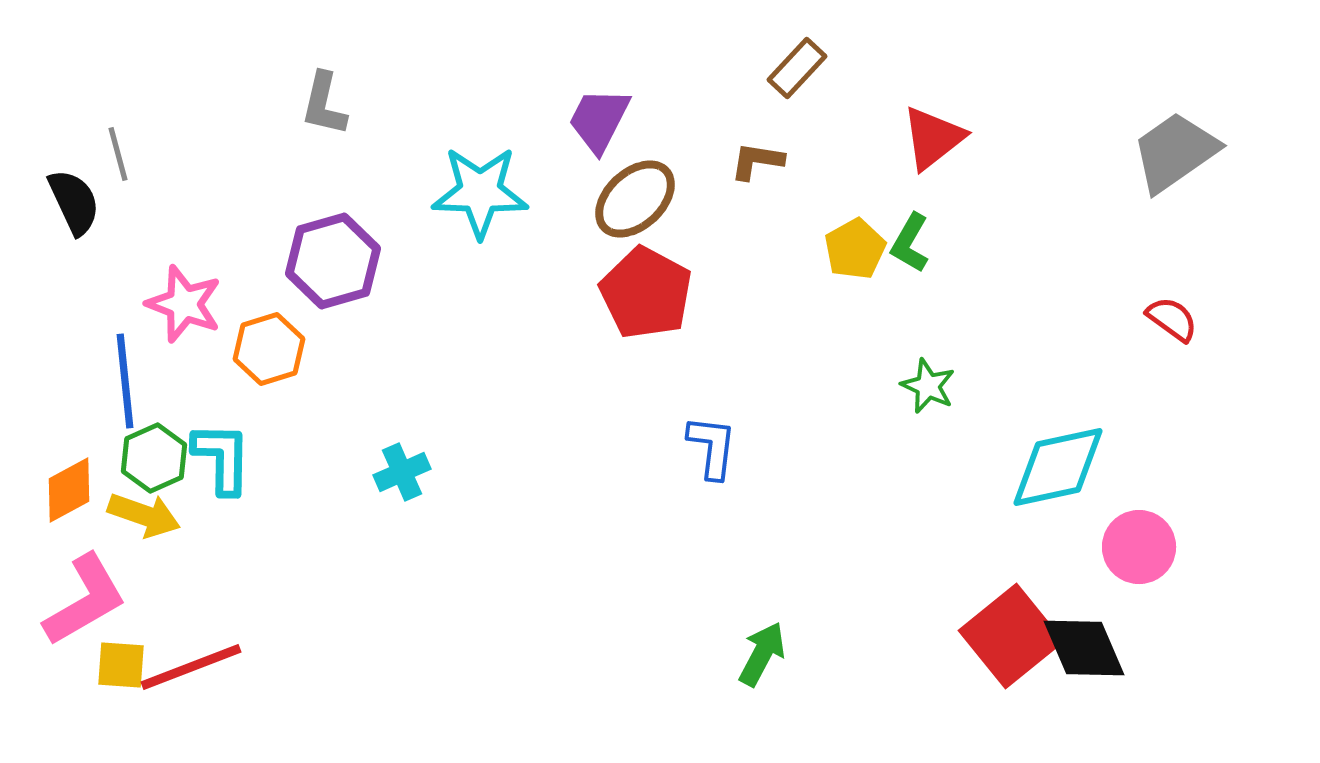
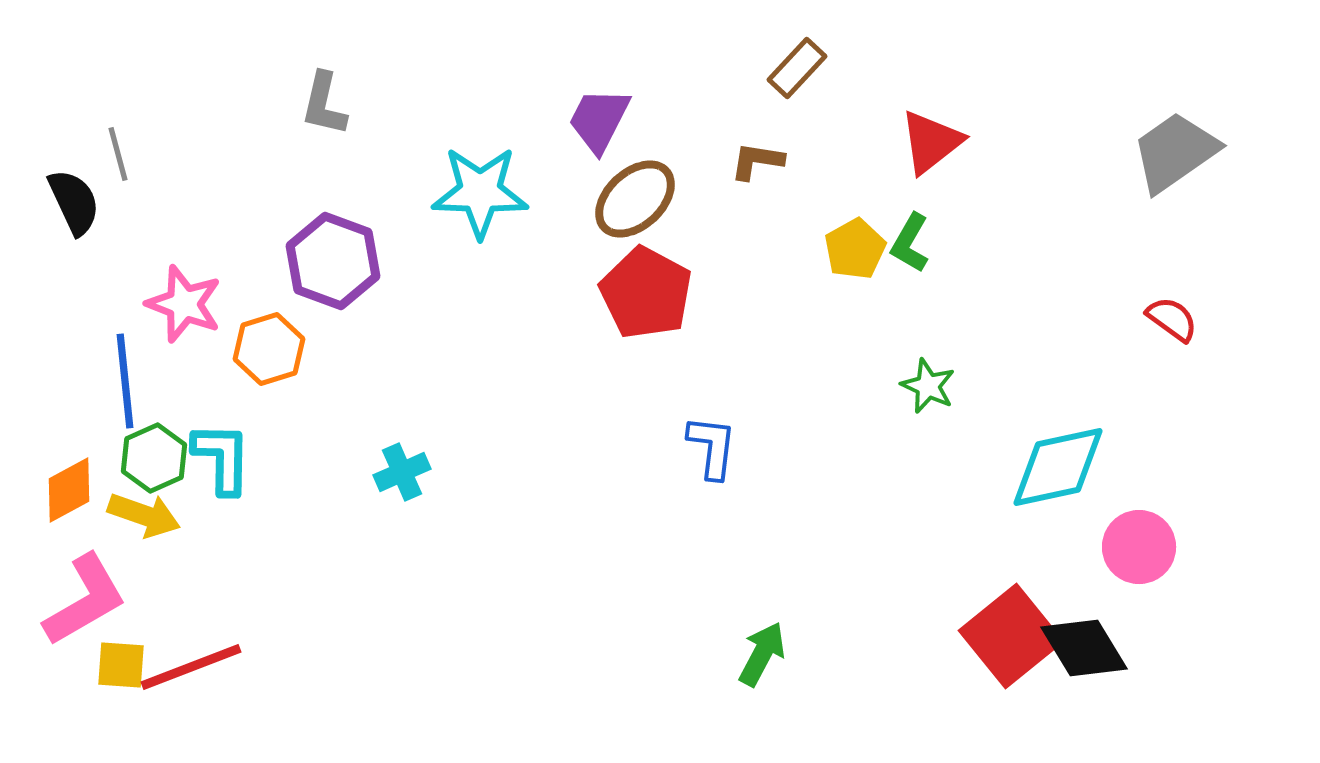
red triangle: moved 2 px left, 4 px down
purple hexagon: rotated 24 degrees counterclockwise
black diamond: rotated 8 degrees counterclockwise
